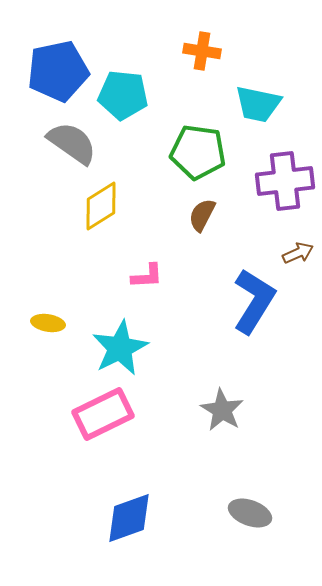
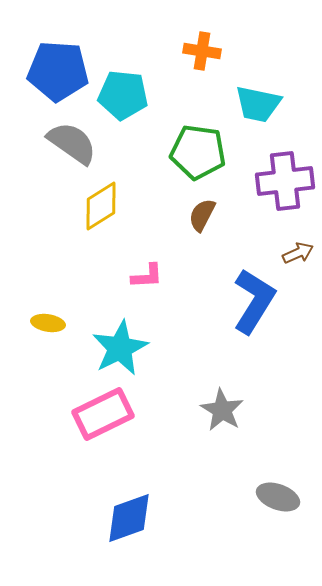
blue pentagon: rotated 16 degrees clockwise
gray ellipse: moved 28 px right, 16 px up
